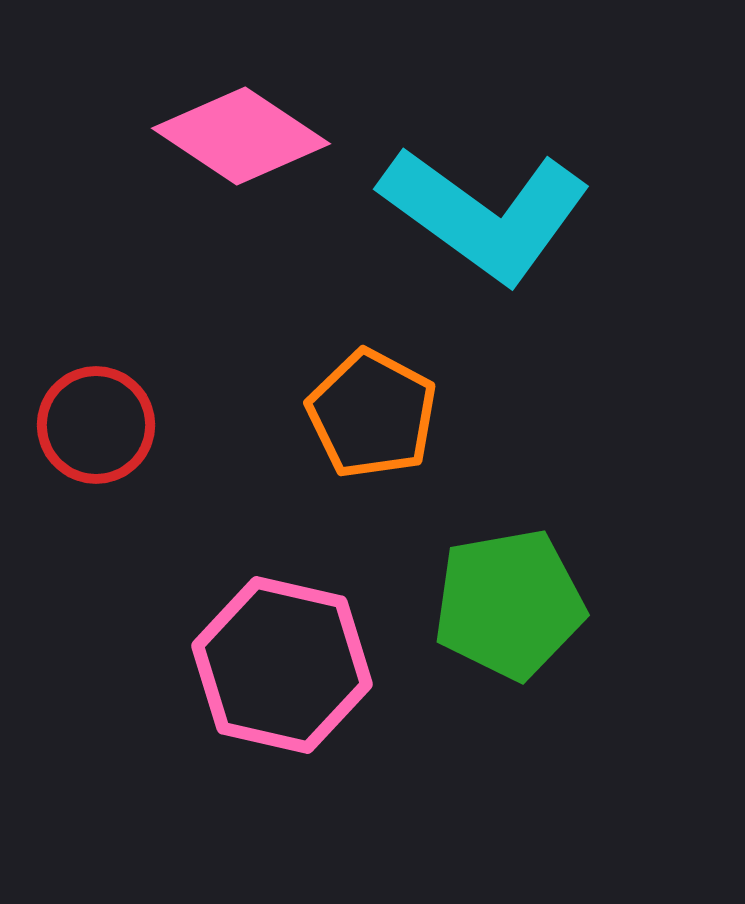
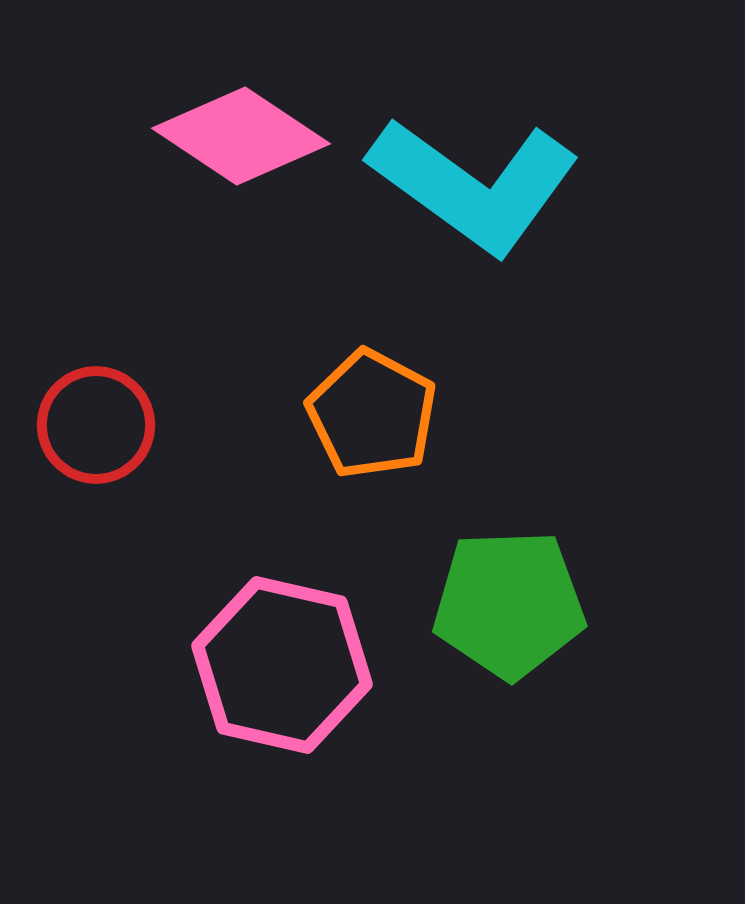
cyan L-shape: moved 11 px left, 29 px up
green pentagon: rotated 8 degrees clockwise
